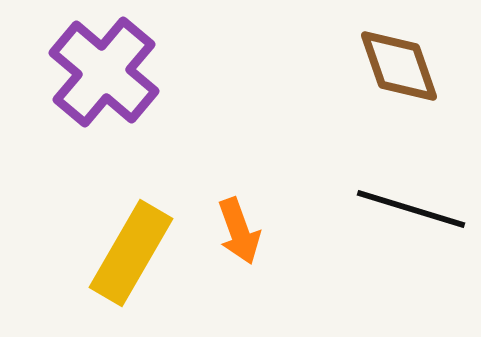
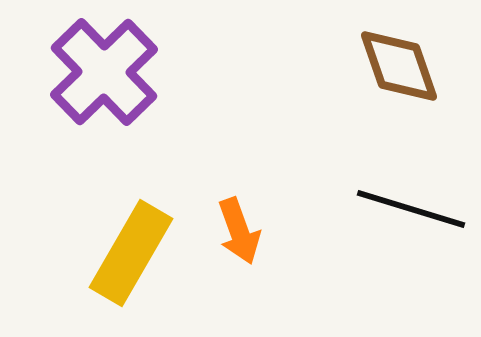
purple cross: rotated 6 degrees clockwise
